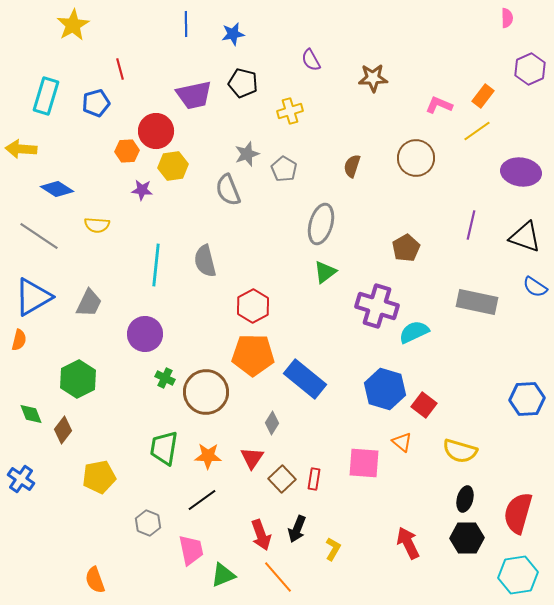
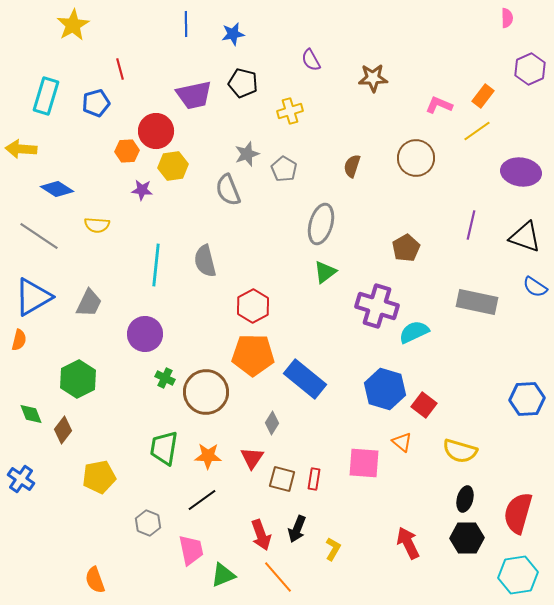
brown square at (282, 479): rotated 32 degrees counterclockwise
